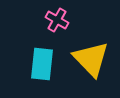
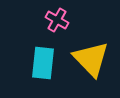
cyan rectangle: moved 1 px right, 1 px up
